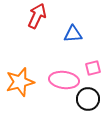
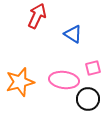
blue triangle: rotated 36 degrees clockwise
